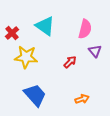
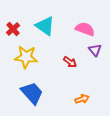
pink semicircle: rotated 84 degrees counterclockwise
red cross: moved 1 px right, 4 px up
purple triangle: moved 1 px up
red arrow: rotated 80 degrees clockwise
blue trapezoid: moved 3 px left, 2 px up
